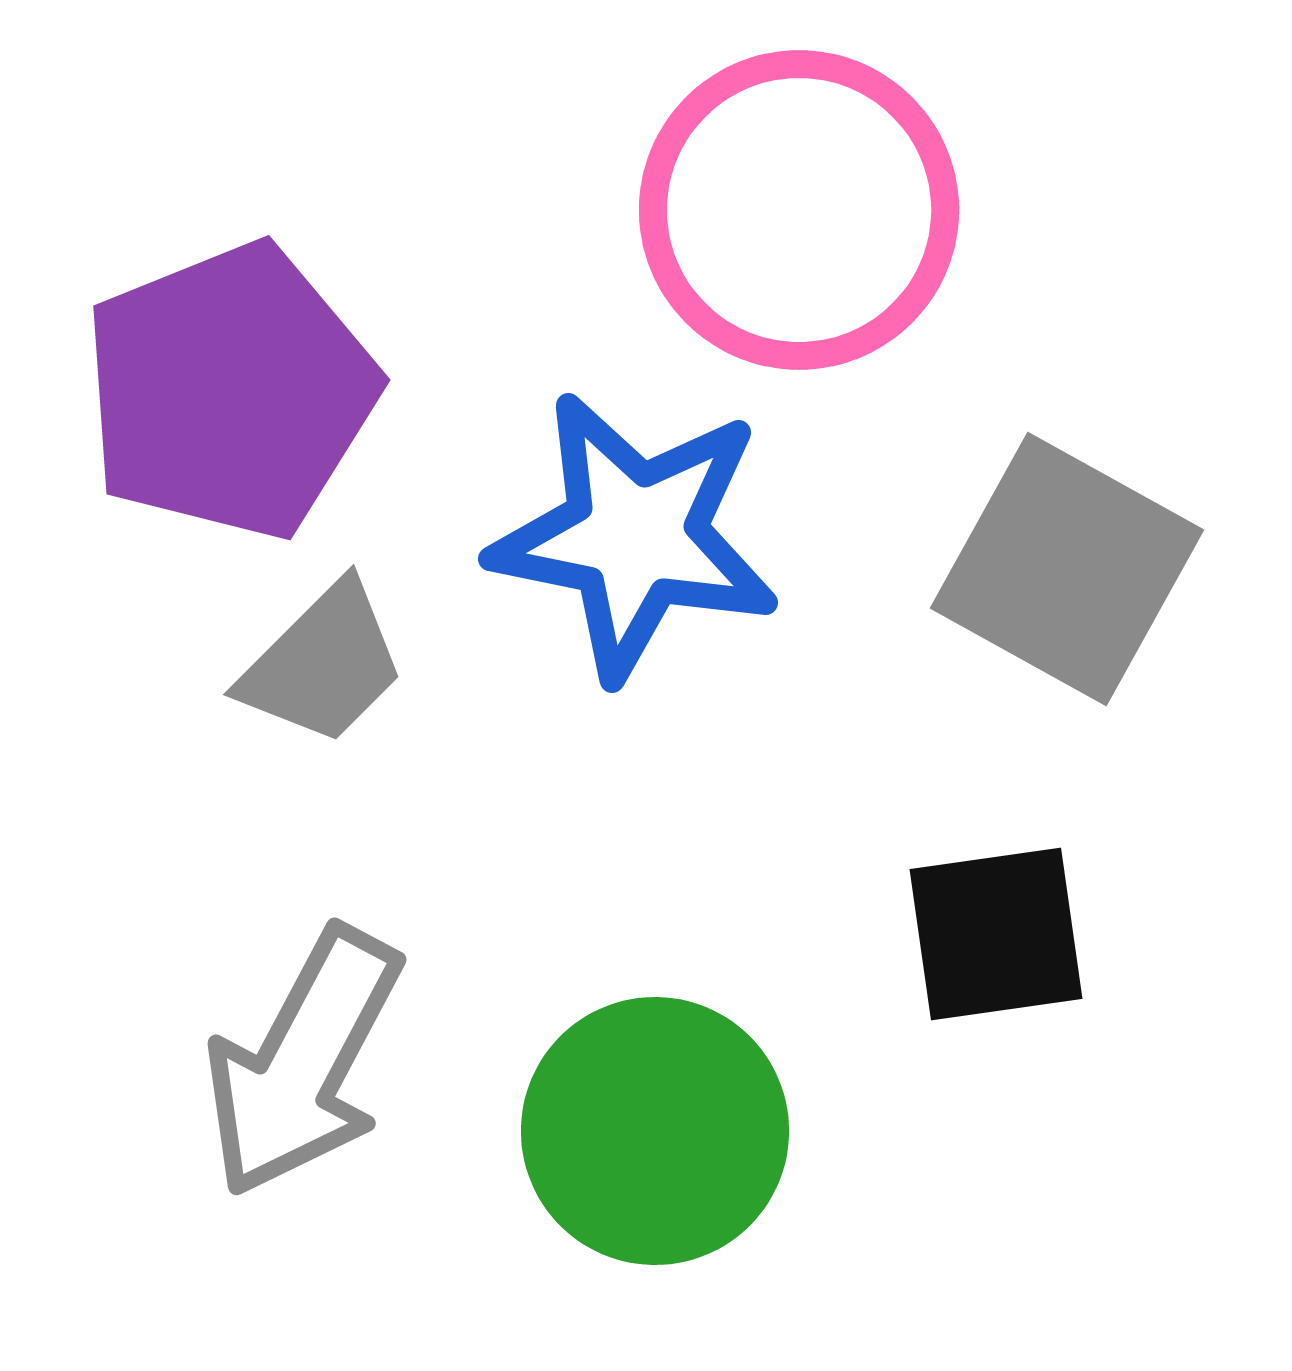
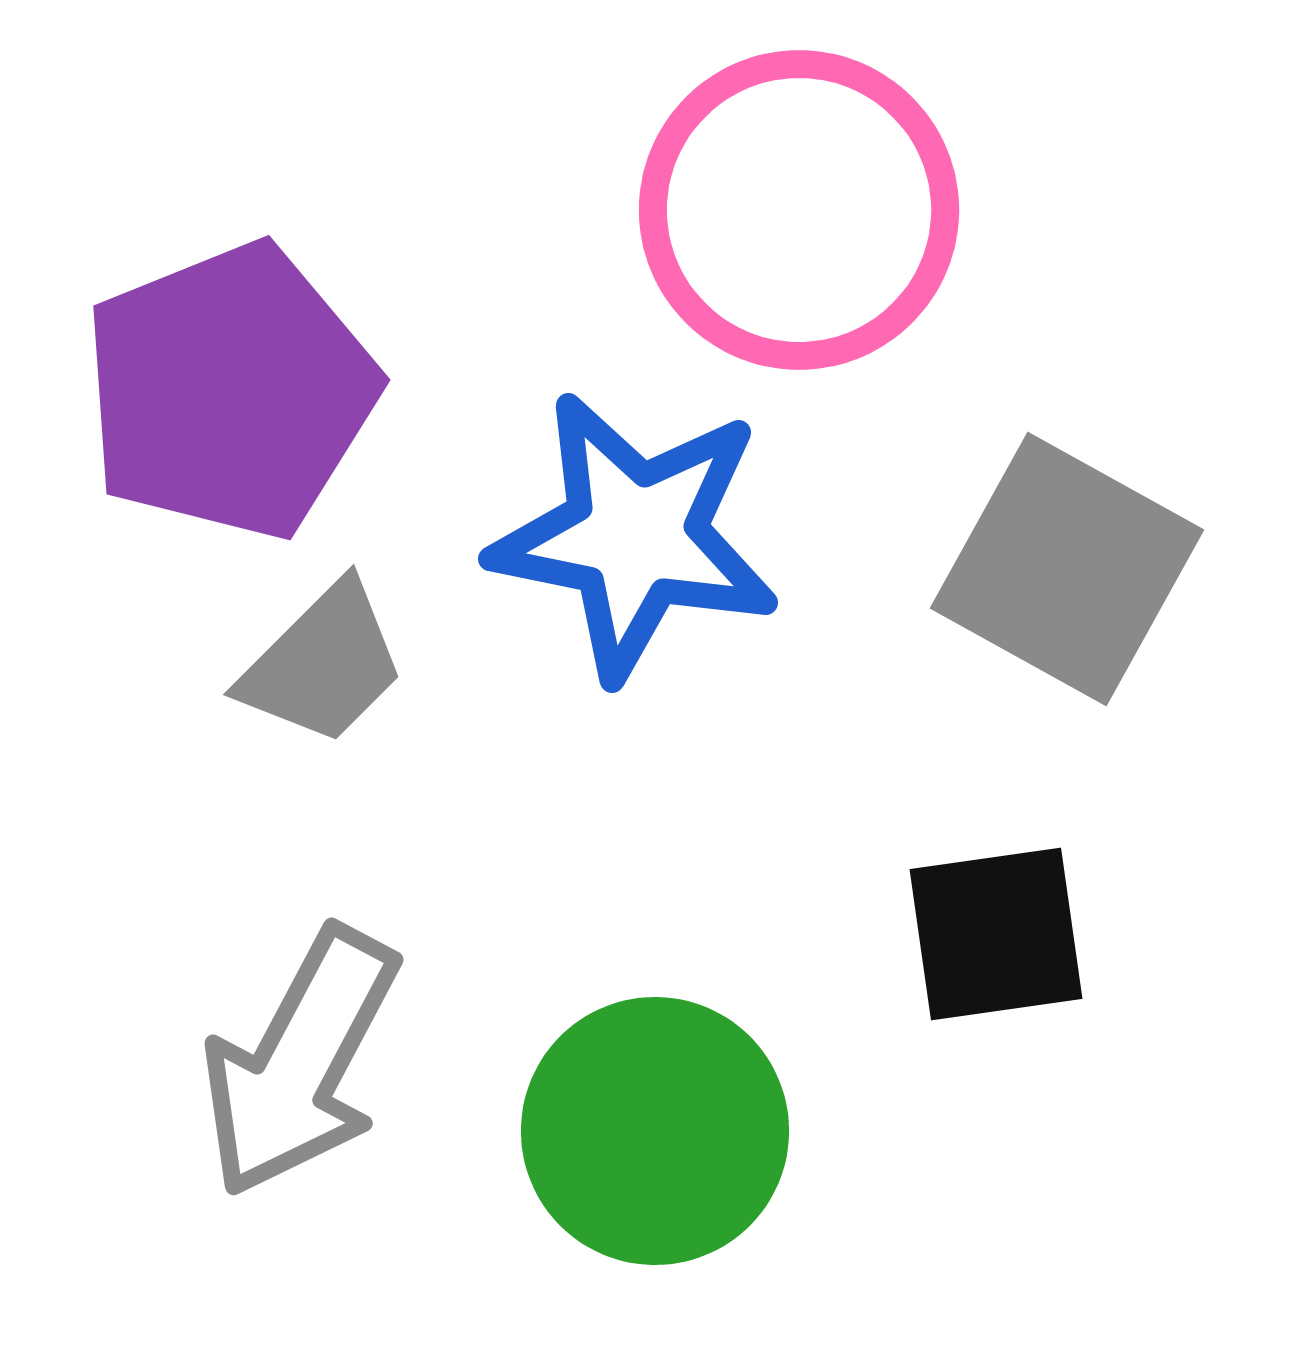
gray arrow: moved 3 px left
